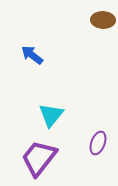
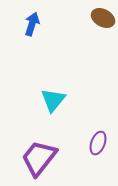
brown ellipse: moved 2 px up; rotated 25 degrees clockwise
blue arrow: moved 31 px up; rotated 70 degrees clockwise
cyan triangle: moved 2 px right, 15 px up
